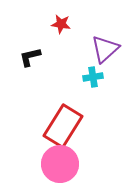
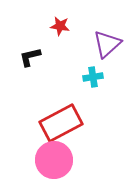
red star: moved 1 px left, 2 px down
purple triangle: moved 2 px right, 5 px up
red rectangle: moved 2 px left, 3 px up; rotated 30 degrees clockwise
pink circle: moved 6 px left, 4 px up
